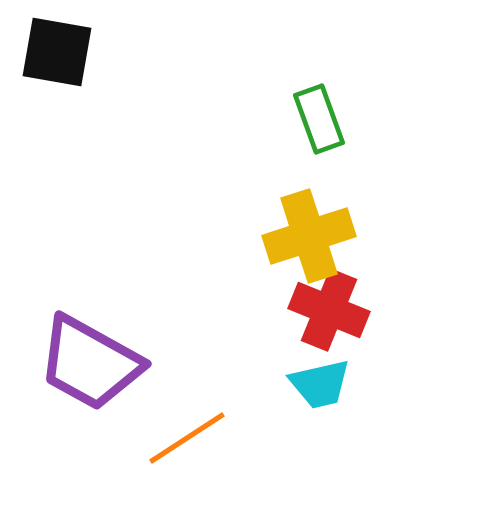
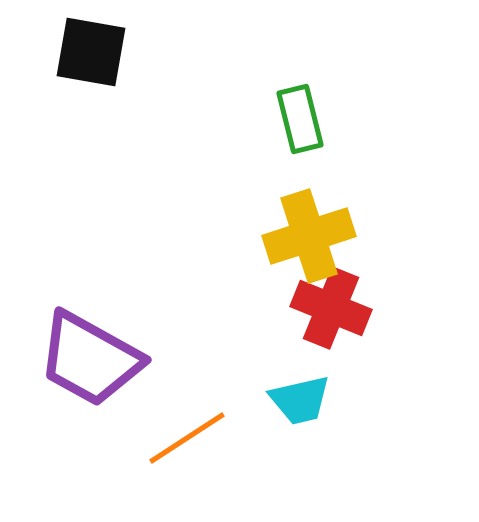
black square: moved 34 px right
green rectangle: moved 19 px left; rotated 6 degrees clockwise
red cross: moved 2 px right, 2 px up
purple trapezoid: moved 4 px up
cyan trapezoid: moved 20 px left, 16 px down
